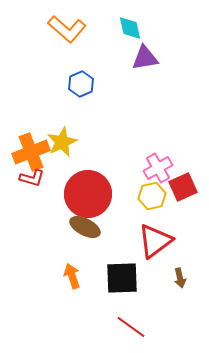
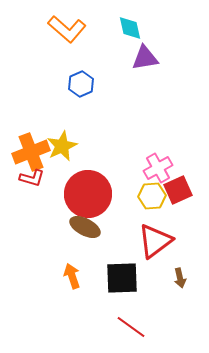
yellow star: moved 4 px down
red square: moved 5 px left, 3 px down
yellow hexagon: rotated 8 degrees clockwise
